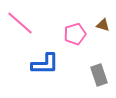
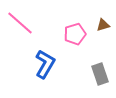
brown triangle: rotated 32 degrees counterclockwise
blue L-shape: rotated 60 degrees counterclockwise
gray rectangle: moved 1 px right, 1 px up
